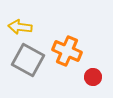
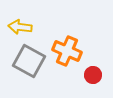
gray square: moved 1 px right, 1 px down
red circle: moved 2 px up
